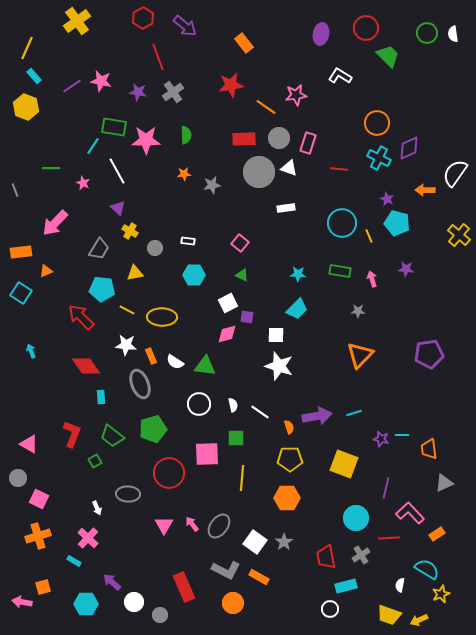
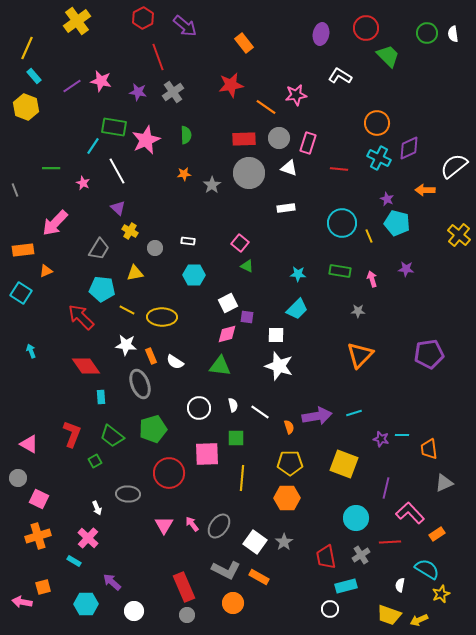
pink star at (146, 140): rotated 24 degrees counterclockwise
gray circle at (259, 172): moved 10 px left, 1 px down
white semicircle at (455, 173): moved 1 px left, 7 px up; rotated 16 degrees clockwise
gray star at (212, 185): rotated 24 degrees counterclockwise
orange rectangle at (21, 252): moved 2 px right, 2 px up
green triangle at (242, 275): moved 5 px right, 9 px up
green triangle at (205, 366): moved 15 px right
white circle at (199, 404): moved 4 px down
yellow pentagon at (290, 459): moved 4 px down
red line at (389, 538): moved 1 px right, 4 px down
white circle at (134, 602): moved 9 px down
gray circle at (160, 615): moved 27 px right
